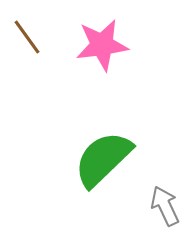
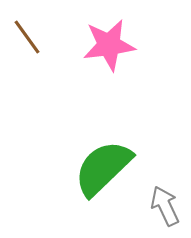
pink star: moved 7 px right
green semicircle: moved 9 px down
